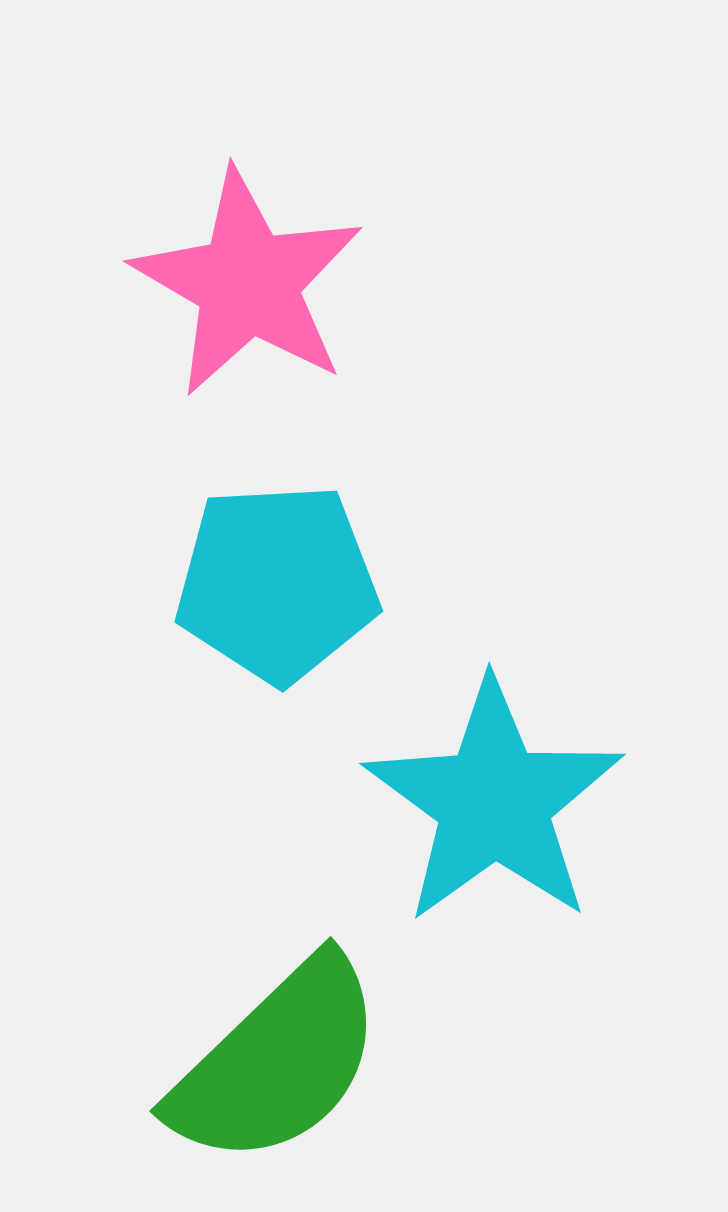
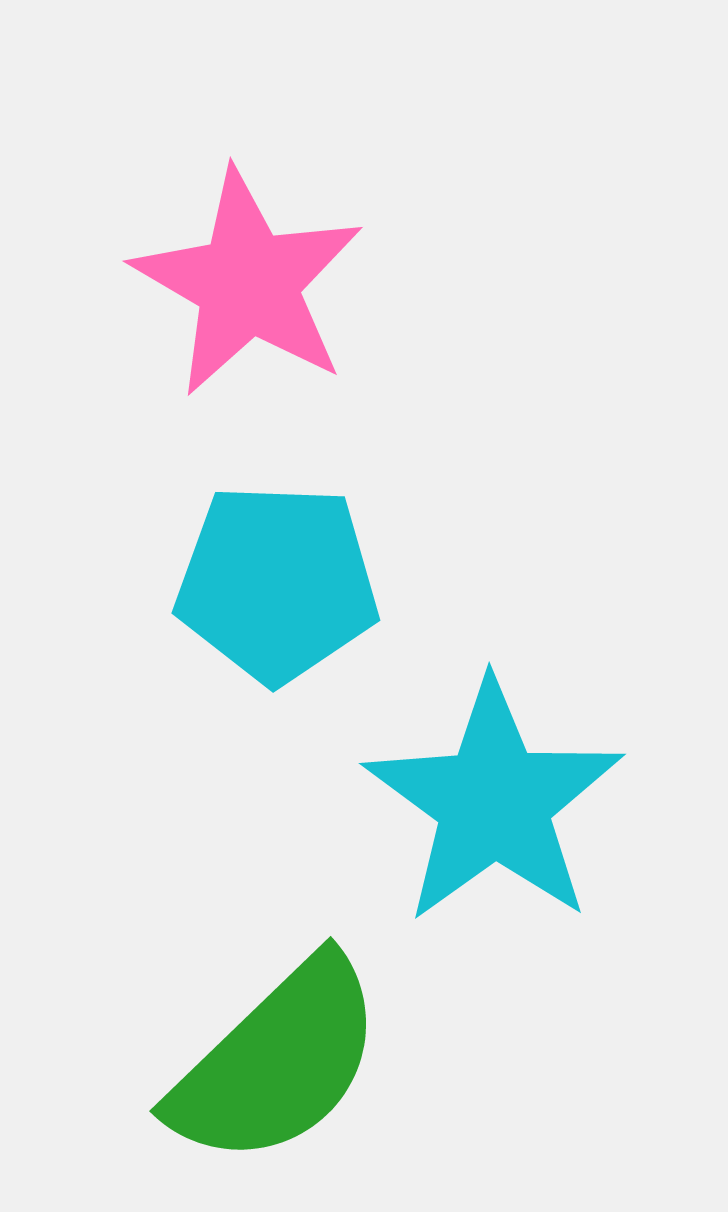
cyan pentagon: rotated 5 degrees clockwise
